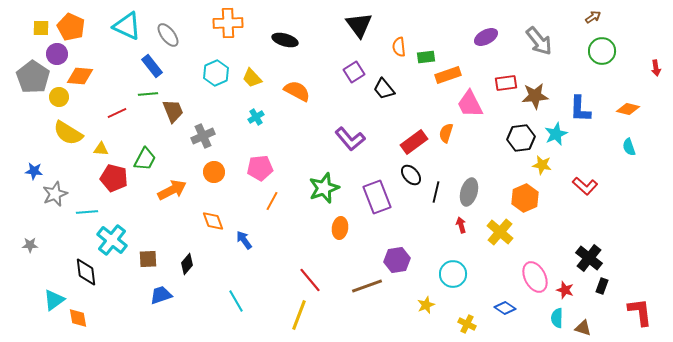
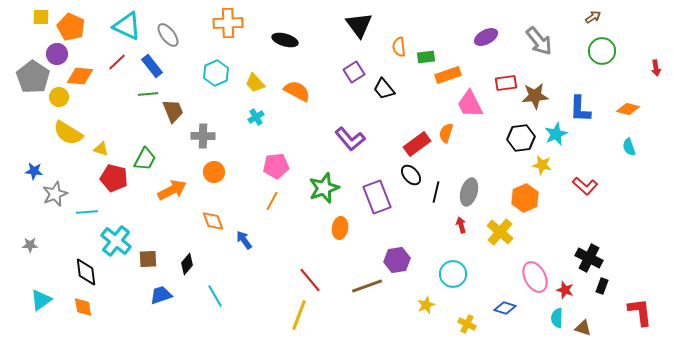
yellow square at (41, 28): moved 11 px up
yellow trapezoid at (252, 78): moved 3 px right, 5 px down
red line at (117, 113): moved 51 px up; rotated 18 degrees counterclockwise
gray cross at (203, 136): rotated 25 degrees clockwise
red rectangle at (414, 142): moved 3 px right, 2 px down
yellow triangle at (101, 149): rotated 14 degrees clockwise
pink pentagon at (260, 168): moved 16 px right, 2 px up
cyan cross at (112, 240): moved 4 px right, 1 px down
black cross at (589, 258): rotated 12 degrees counterclockwise
cyan triangle at (54, 300): moved 13 px left
cyan line at (236, 301): moved 21 px left, 5 px up
blue diamond at (505, 308): rotated 15 degrees counterclockwise
orange diamond at (78, 318): moved 5 px right, 11 px up
